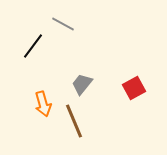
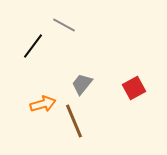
gray line: moved 1 px right, 1 px down
orange arrow: rotated 90 degrees counterclockwise
